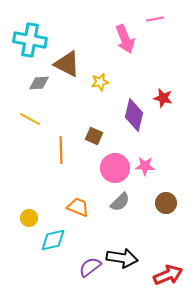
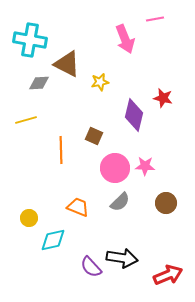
yellow line: moved 4 px left, 1 px down; rotated 45 degrees counterclockwise
purple semicircle: moved 1 px right; rotated 95 degrees counterclockwise
